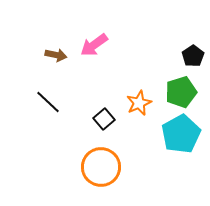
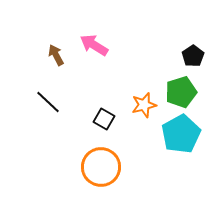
pink arrow: rotated 68 degrees clockwise
brown arrow: rotated 130 degrees counterclockwise
orange star: moved 5 px right, 2 px down; rotated 10 degrees clockwise
black square: rotated 20 degrees counterclockwise
